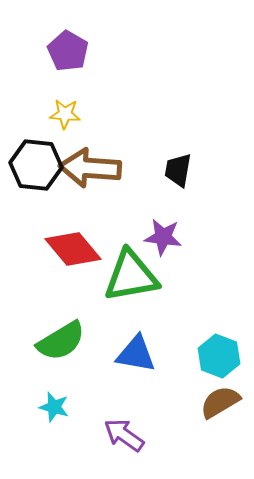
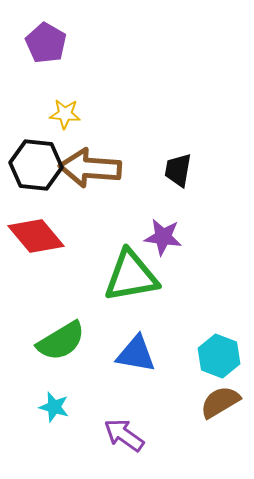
purple pentagon: moved 22 px left, 8 px up
red diamond: moved 37 px left, 13 px up
